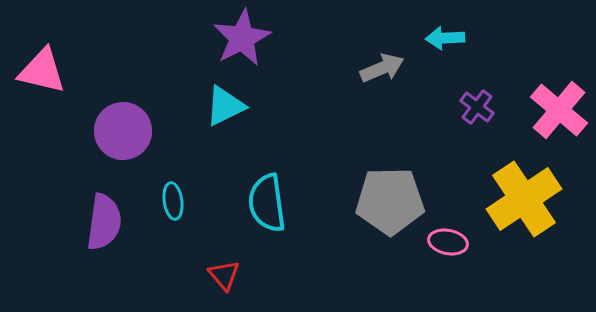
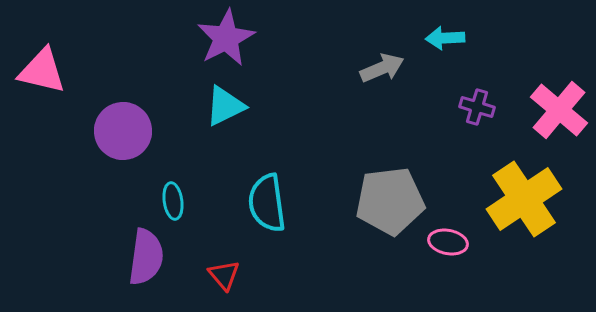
purple star: moved 16 px left
purple cross: rotated 20 degrees counterclockwise
gray pentagon: rotated 6 degrees counterclockwise
purple semicircle: moved 42 px right, 35 px down
